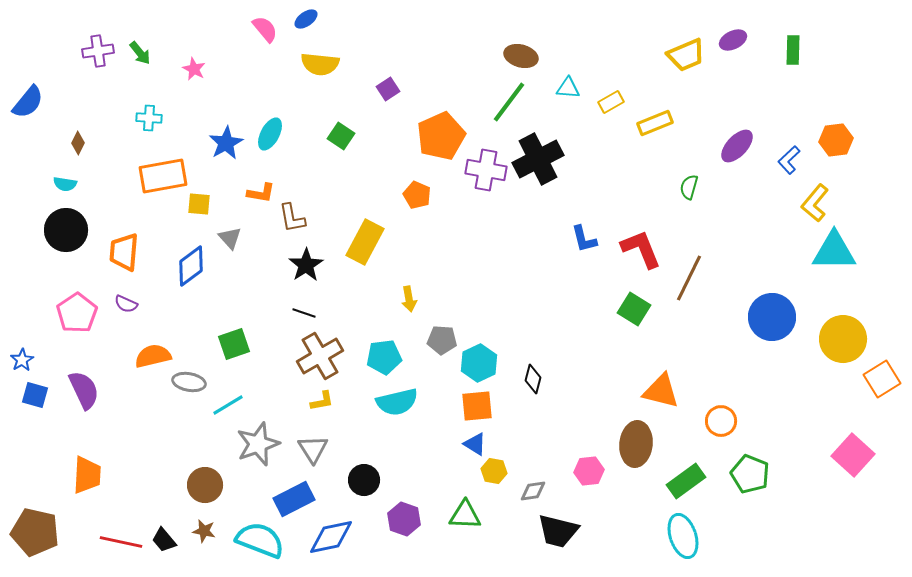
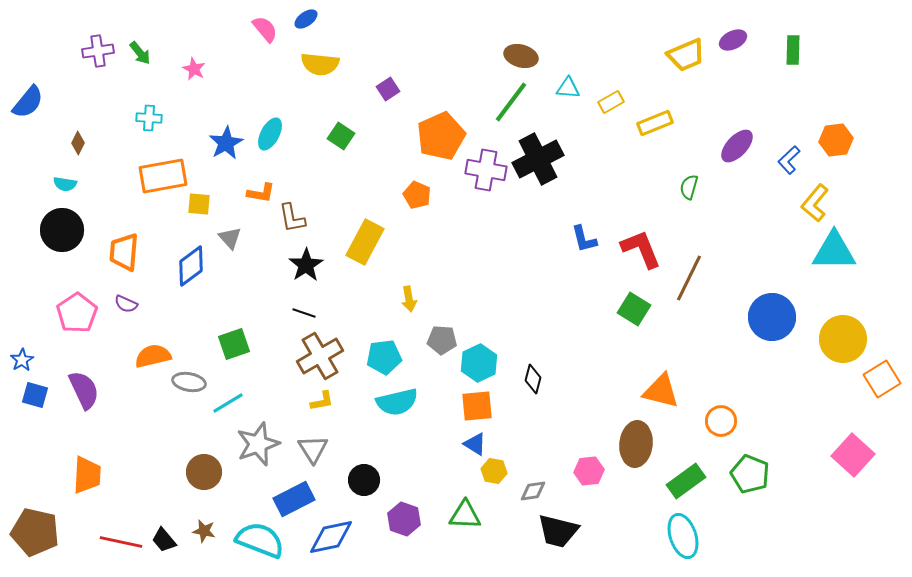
green line at (509, 102): moved 2 px right
black circle at (66, 230): moved 4 px left
cyan line at (228, 405): moved 2 px up
brown circle at (205, 485): moved 1 px left, 13 px up
